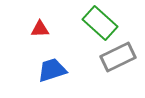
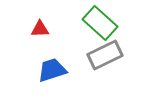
gray rectangle: moved 13 px left, 2 px up
